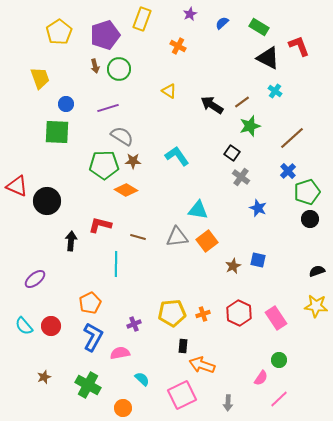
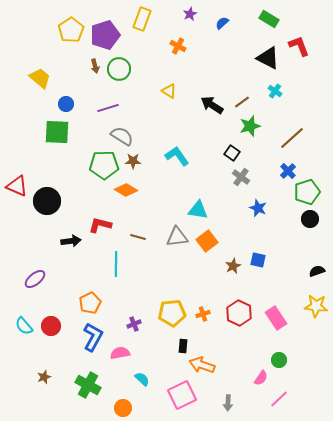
green rectangle at (259, 27): moved 10 px right, 8 px up
yellow pentagon at (59, 32): moved 12 px right, 2 px up
yellow trapezoid at (40, 78): rotated 30 degrees counterclockwise
black arrow at (71, 241): rotated 78 degrees clockwise
